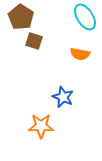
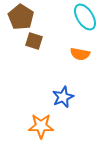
blue star: rotated 25 degrees clockwise
